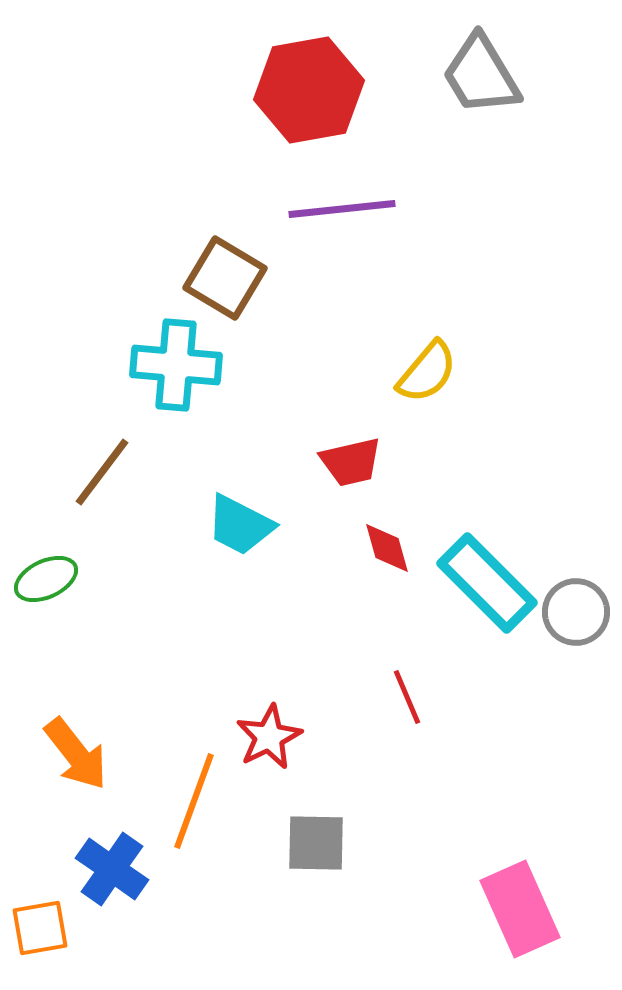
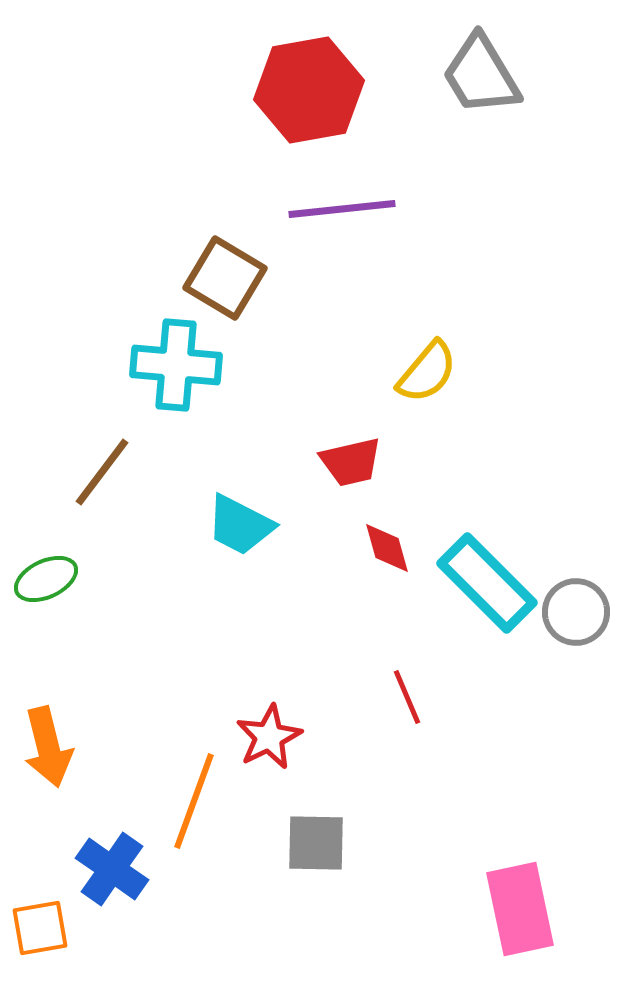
orange arrow: moved 28 px left, 7 px up; rotated 24 degrees clockwise
pink rectangle: rotated 12 degrees clockwise
